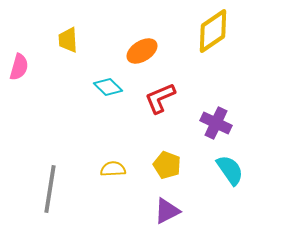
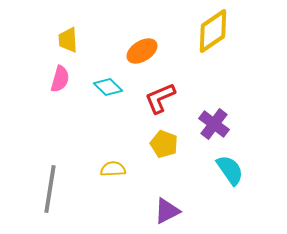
pink semicircle: moved 41 px right, 12 px down
purple cross: moved 2 px left, 1 px down; rotated 12 degrees clockwise
yellow pentagon: moved 3 px left, 21 px up
